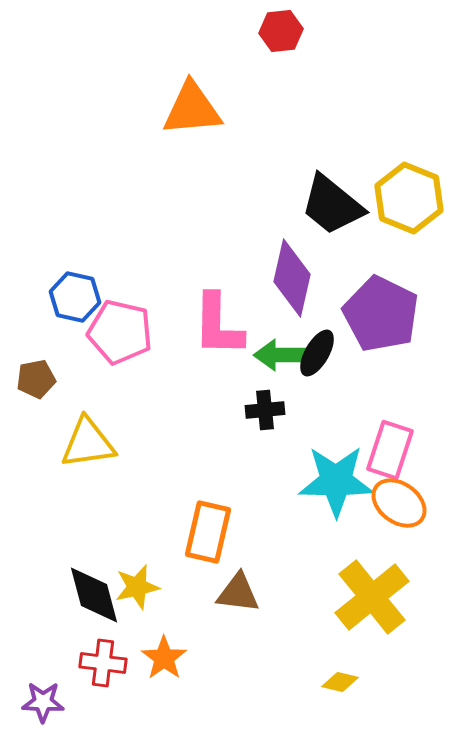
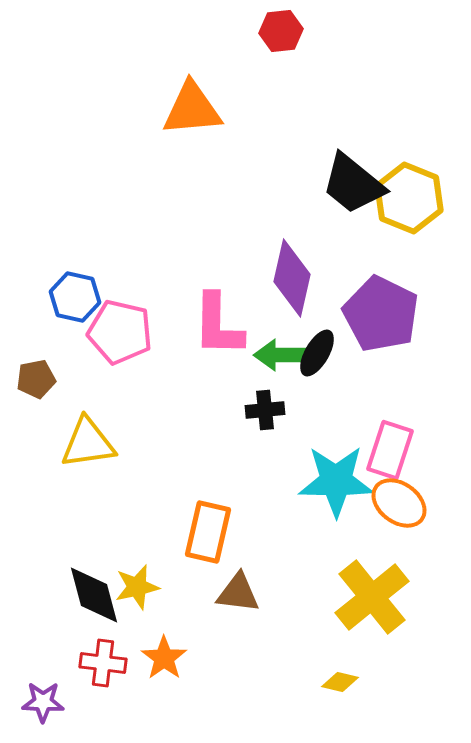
black trapezoid: moved 21 px right, 21 px up
